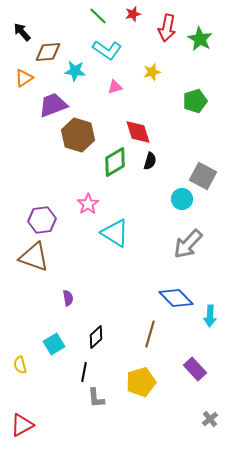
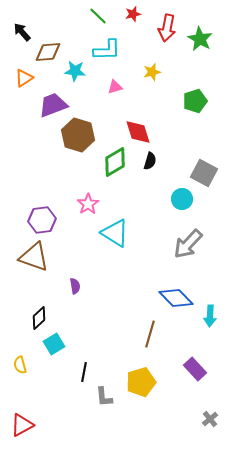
cyan L-shape: rotated 36 degrees counterclockwise
gray square: moved 1 px right, 3 px up
purple semicircle: moved 7 px right, 12 px up
black diamond: moved 57 px left, 19 px up
gray L-shape: moved 8 px right, 1 px up
